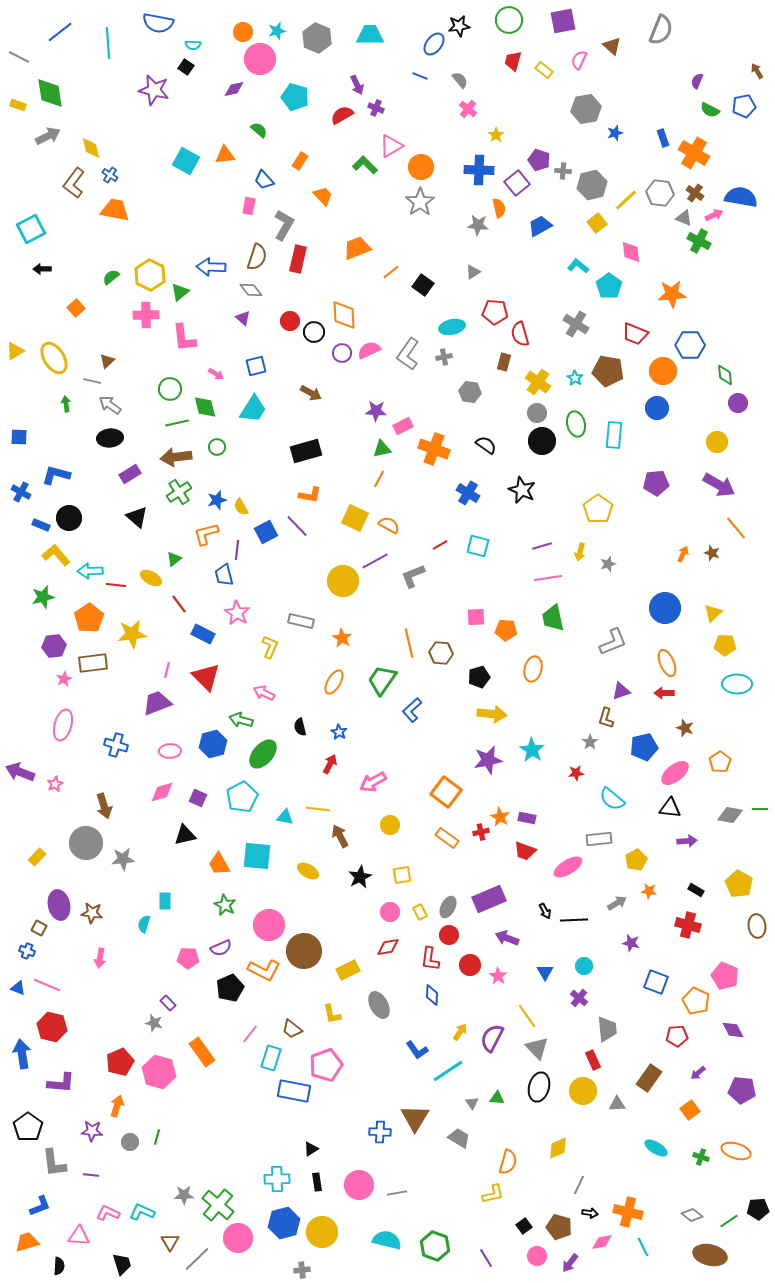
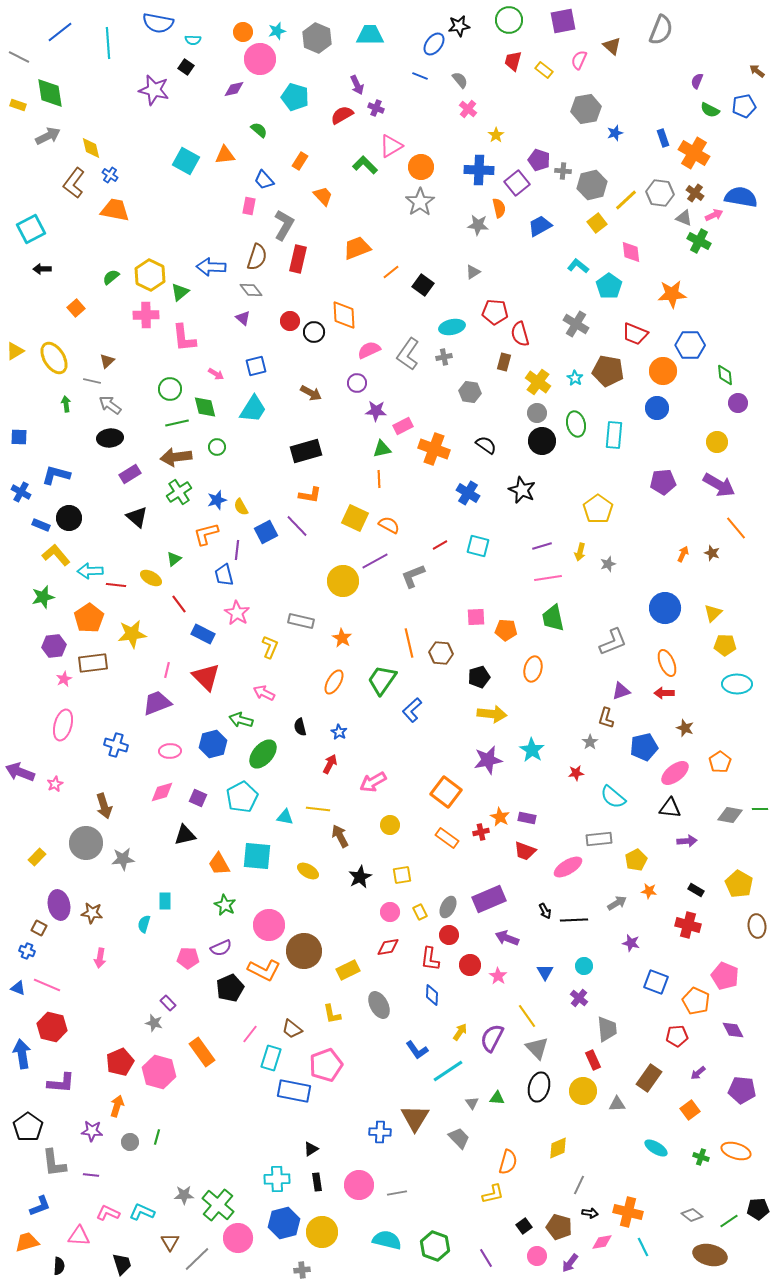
cyan semicircle at (193, 45): moved 5 px up
brown arrow at (757, 71): rotated 21 degrees counterclockwise
purple circle at (342, 353): moved 15 px right, 30 px down
orange line at (379, 479): rotated 30 degrees counterclockwise
purple pentagon at (656, 483): moved 7 px right, 1 px up
cyan semicircle at (612, 799): moved 1 px right, 2 px up
gray trapezoid at (459, 1138): rotated 15 degrees clockwise
